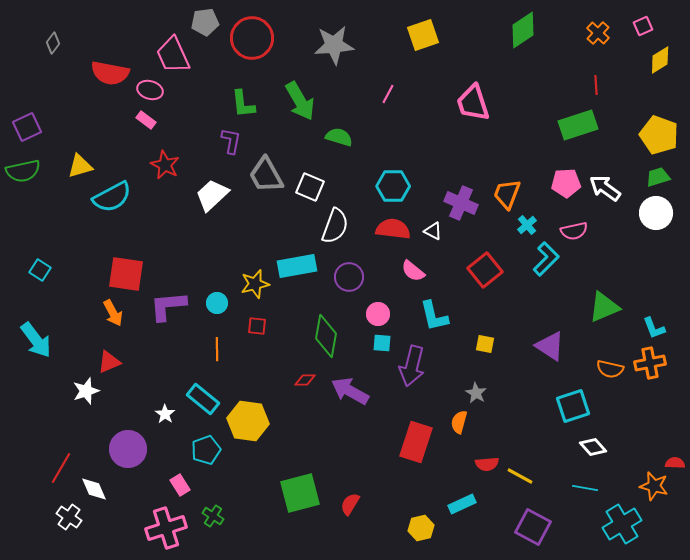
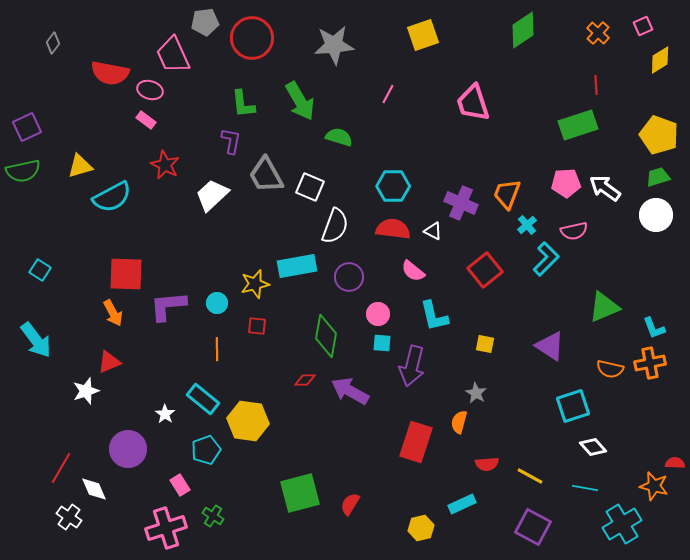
white circle at (656, 213): moved 2 px down
red square at (126, 274): rotated 6 degrees counterclockwise
yellow line at (520, 476): moved 10 px right
